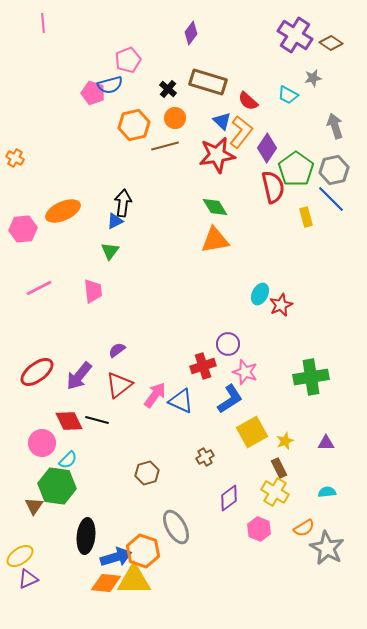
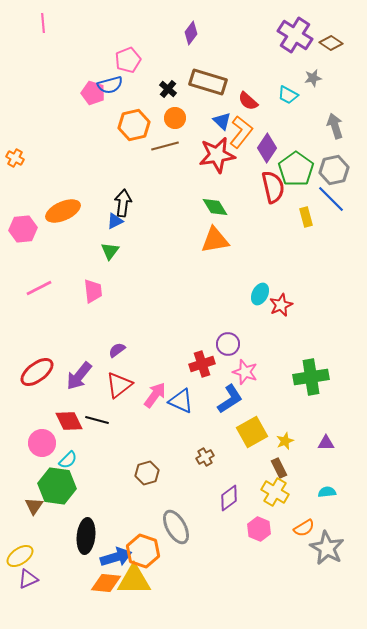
red cross at (203, 366): moved 1 px left, 2 px up
